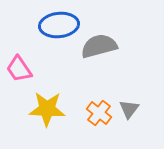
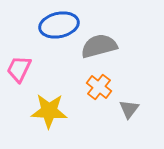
blue ellipse: rotated 6 degrees counterclockwise
pink trapezoid: rotated 60 degrees clockwise
yellow star: moved 2 px right, 2 px down
orange cross: moved 26 px up
